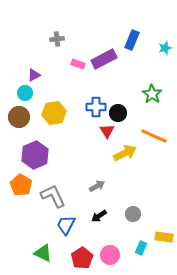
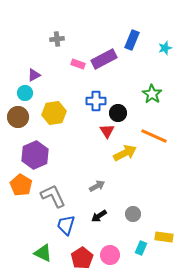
blue cross: moved 6 px up
brown circle: moved 1 px left
blue trapezoid: rotated 10 degrees counterclockwise
